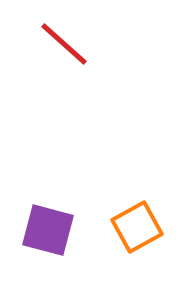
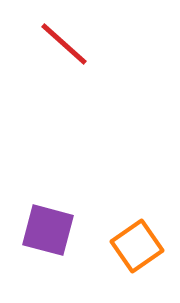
orange square: moved 19 px down; rotated 6 degrees counterclockwise
